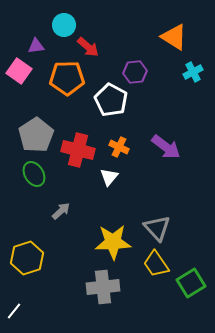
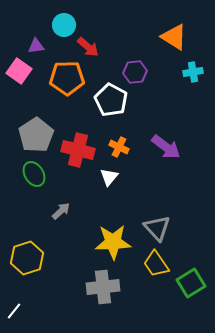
cyan cross: rotated 18 degrees clockwise
